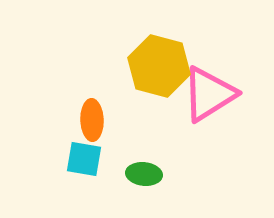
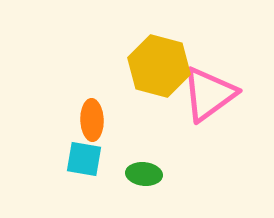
pink triangle: rotated 4 degrees counterclockwise
